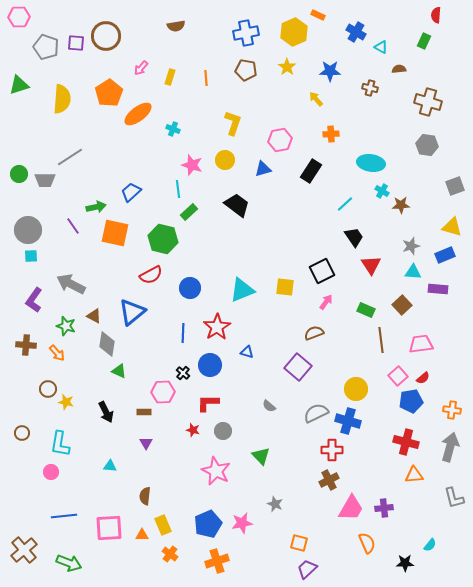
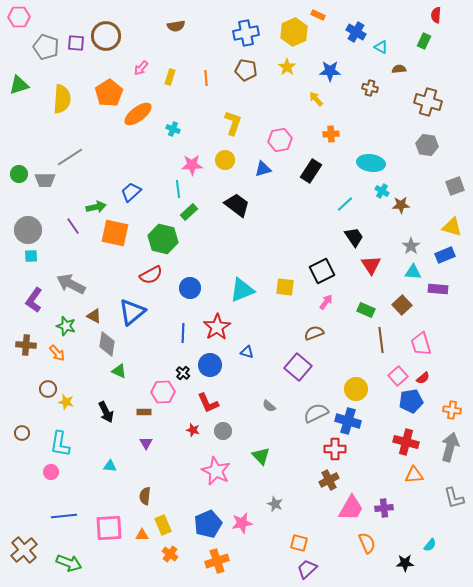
pink star at (192, 165): rotated 20 degrees counterclockwise
gray star at (411, 246): rotated 18 degrees counterclockwise
pink trapezoid at (421, 344): rotated 100 degrees counterclockwise
red L-shape at (208, 403): rotated 115 degrees counterclockwise
red cross at (332, 450): moved 3 px right, 1 px up
